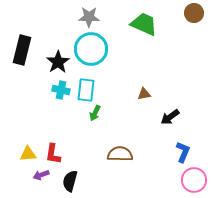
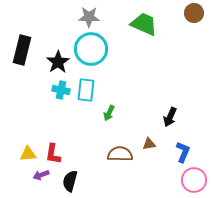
brown triangle: moved 5 px right, 50 px down
green arrow: moved 14 px right
black arrow: rotated 30 degrees counterclockwise
